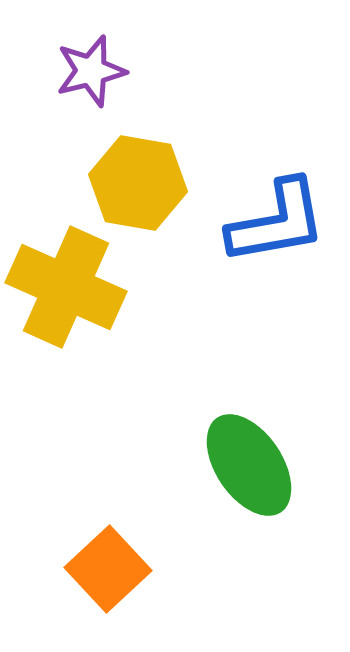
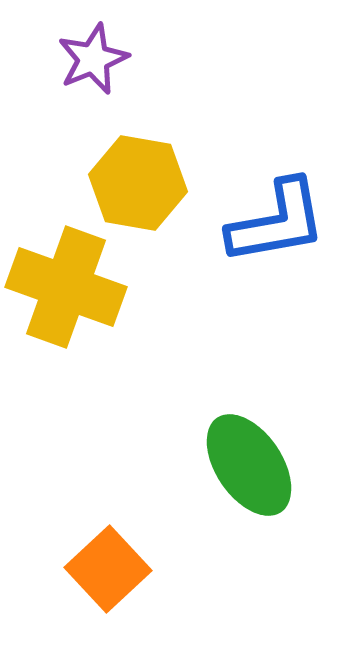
purple star: moved 2 px right, 12 px up; rotated 8 degrees counterclockwise
yellow cross: rotated 4 degrees counterclockwise
